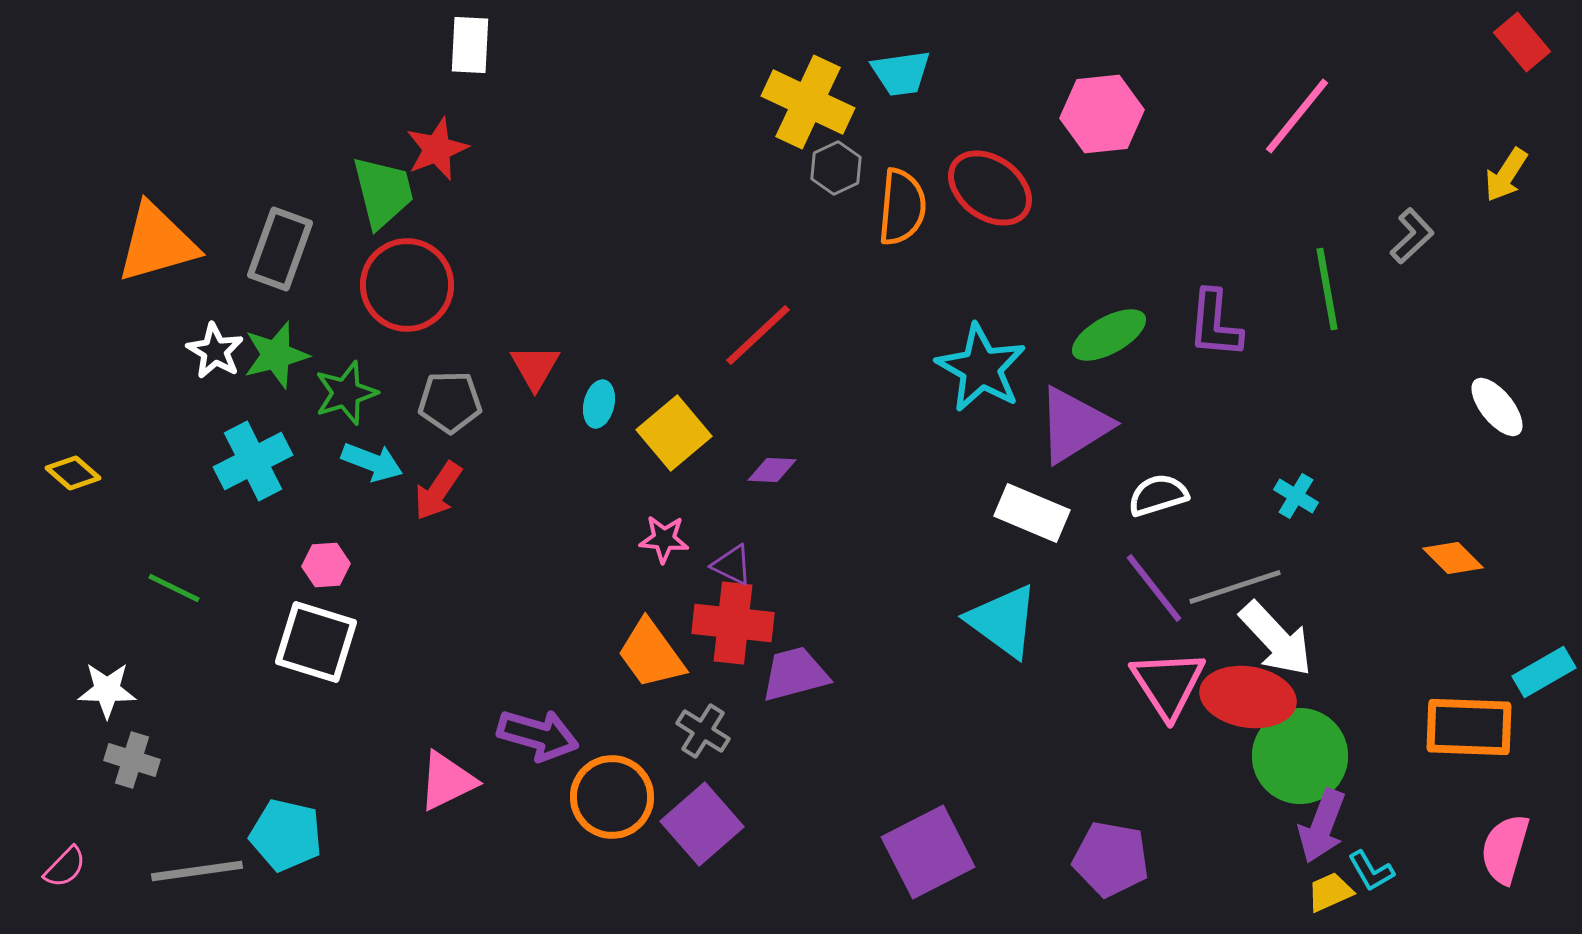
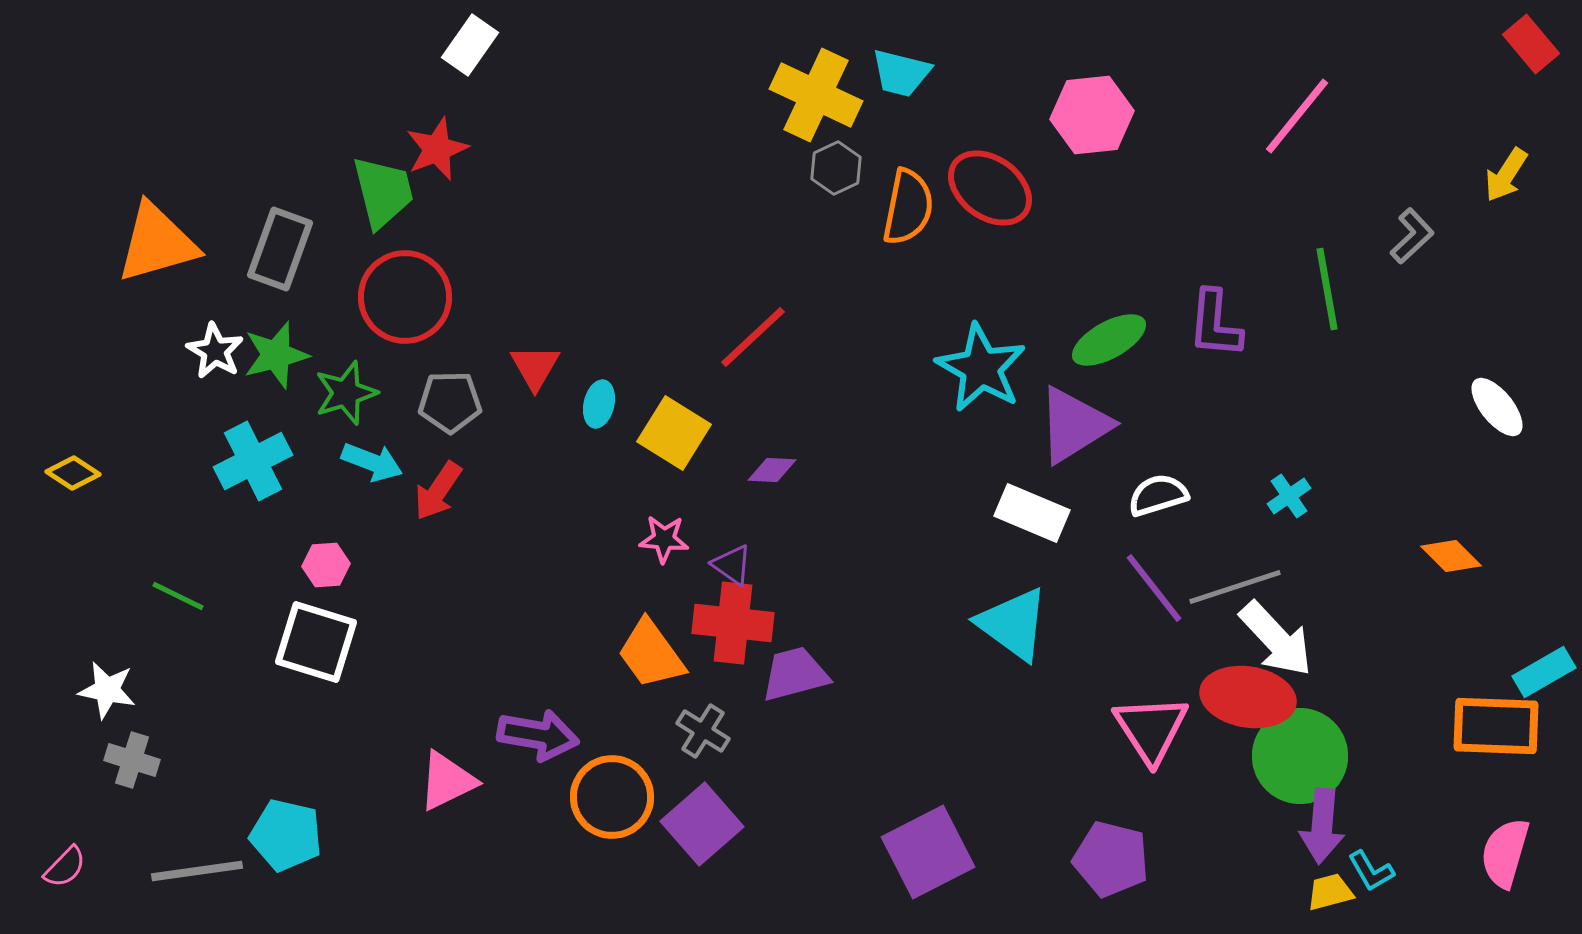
red rectangle at (1522, 42): moved 9 px right, 2 px down
white rectangle at (470, 45): rotated 32 degrees clockwise
cyan trapezoid at (901, 73): rotated 22 degrees clockwise
yellow cross at (808, 102): moved 8 px right, 7 px up
pink hexagon at (1102, 114): moved 10 px left, 1 px down
orange semicircle at (902, 207): moved 6 px right; rotated 6 degrees clockwise
red circle at (407, 285): moved 2 px left, 12 px down
red line at (758, 335): moved 5 px left, 2 px down
green ellipse at (1109, 335): moved 5 px down
yellow square at (674, 433): rotated 18 degrees counterclockwise
yellow diamond at (73, 473): rotated 8 degrees counterclockwise
cyan cross at (1296, 496): moved 7 px left; rotated 24 degrees clockwise
orange diamond at (1453, 558): moved 2 px left, 2 px up
purple triangle at (732, 565): rotated 9 degrees clockwise
green line at (174, 588): moved 4 px right, 8 px down
cyan triangle at (1003, 621): moved 10 px right, 3 px down
pink triangle at (1168, 684): moved 17 px left, 45 px down
white star at (107, 690): rotated 10 degrees clockwise
orange rectangle at (1469, 727): moved 27 px right, 1 px up
purple arrow at (538, 735): rotated 6 degrees counterclockwise
purple arrow at (1322, 826): rotated 16 degrees counterclockwise
pink semicircle at (1505, 849): moved 4 px down
purple pentagon at (1111, 859): rotated 4 degrees clockwise
yellow trapezoid at (1330, 892): rotated 9 degrees clockwise
